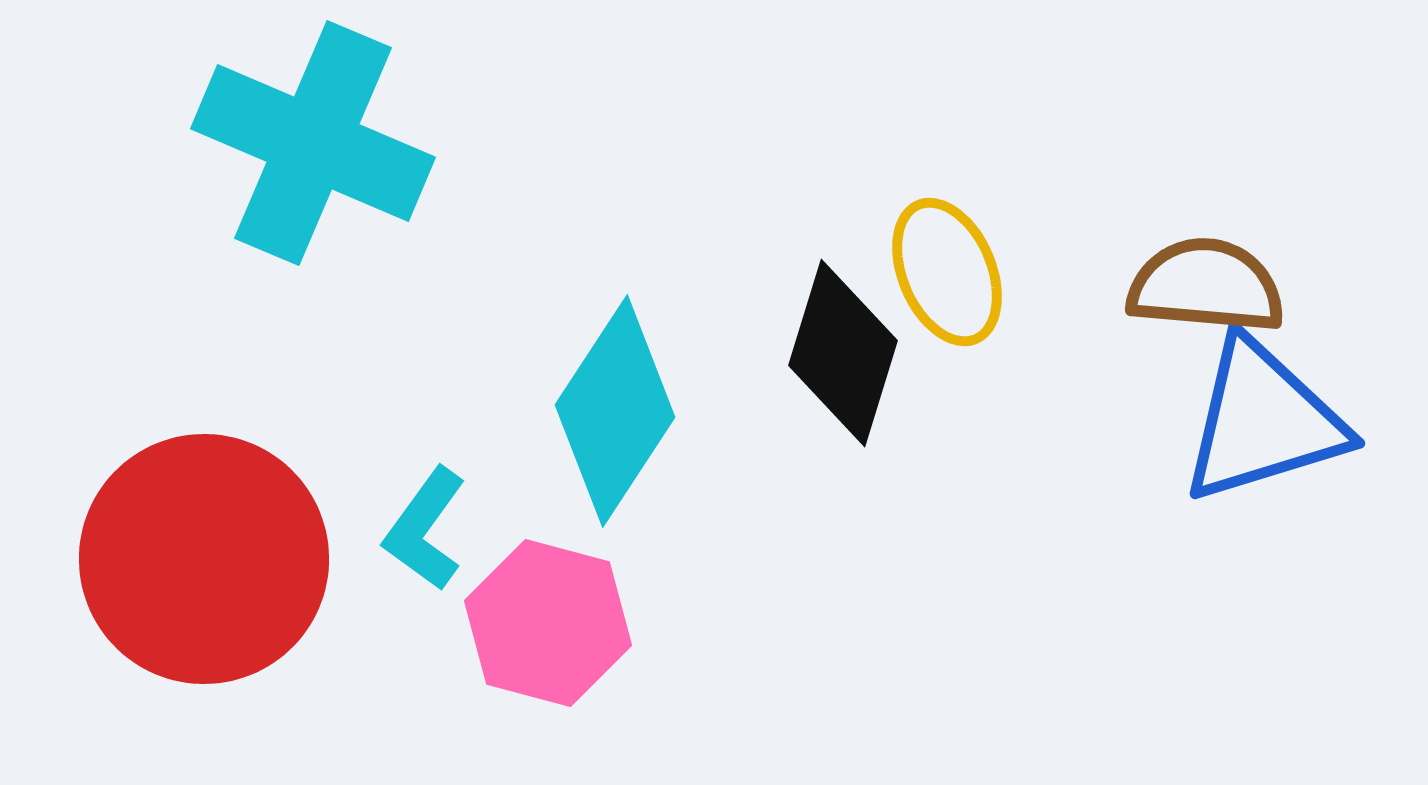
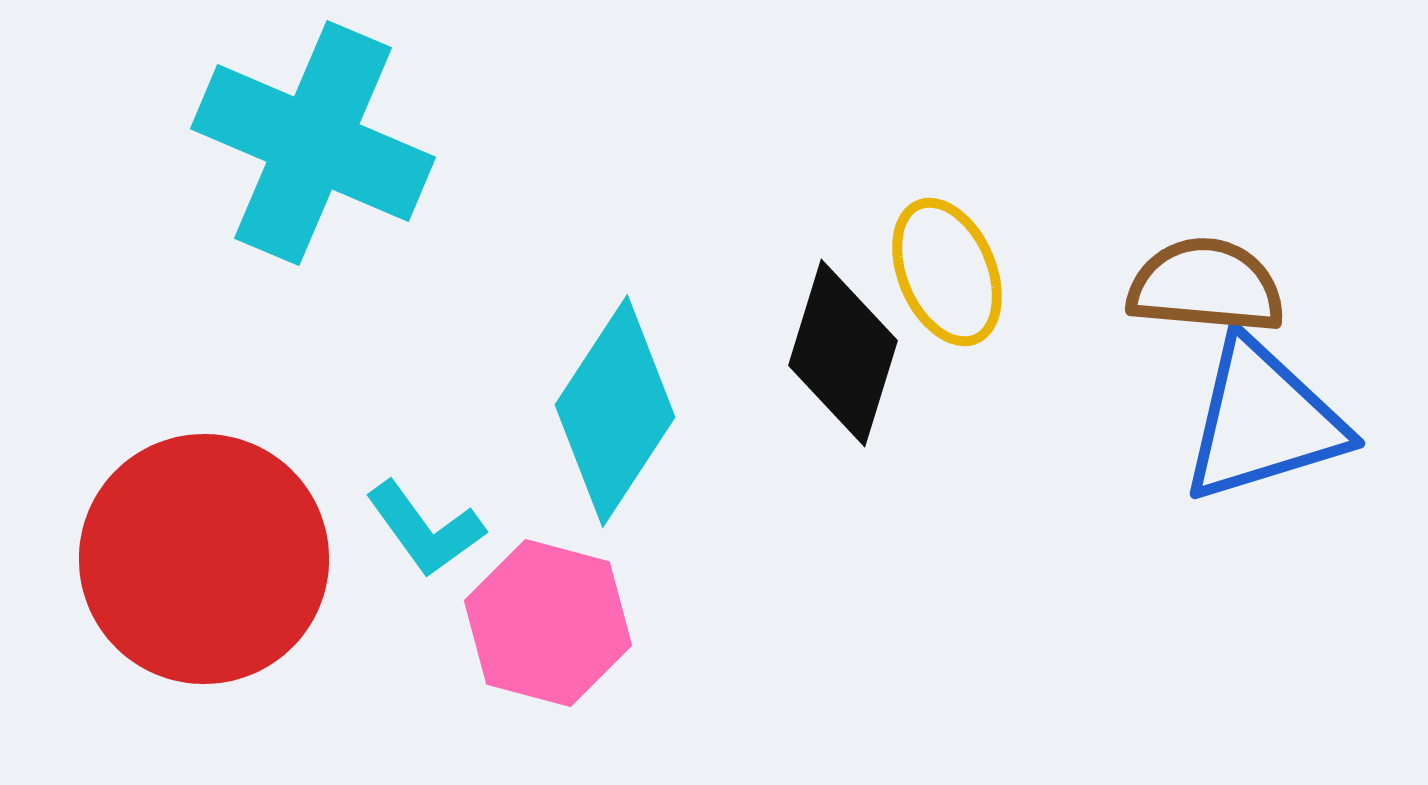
cyan L-shape: rotated 72 degrees counterclockwise
